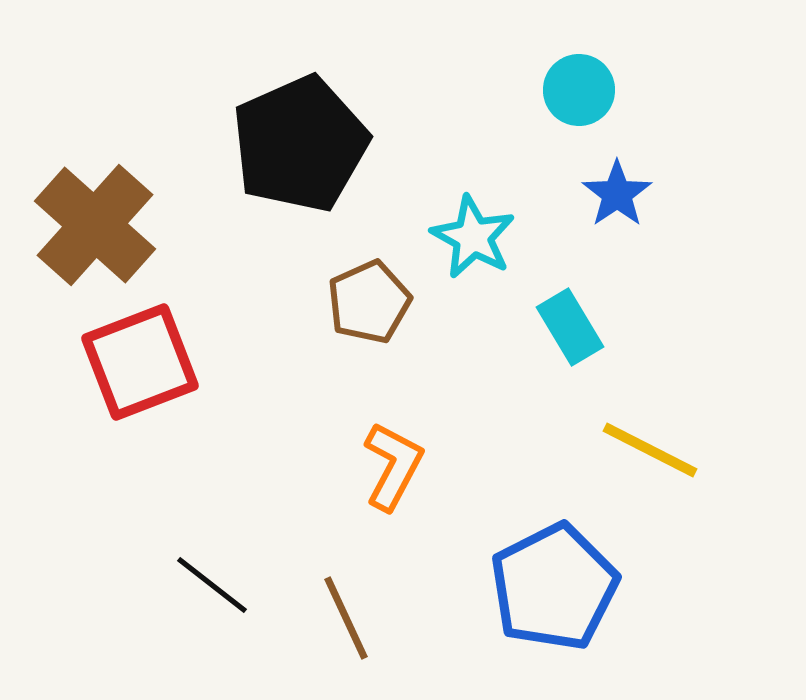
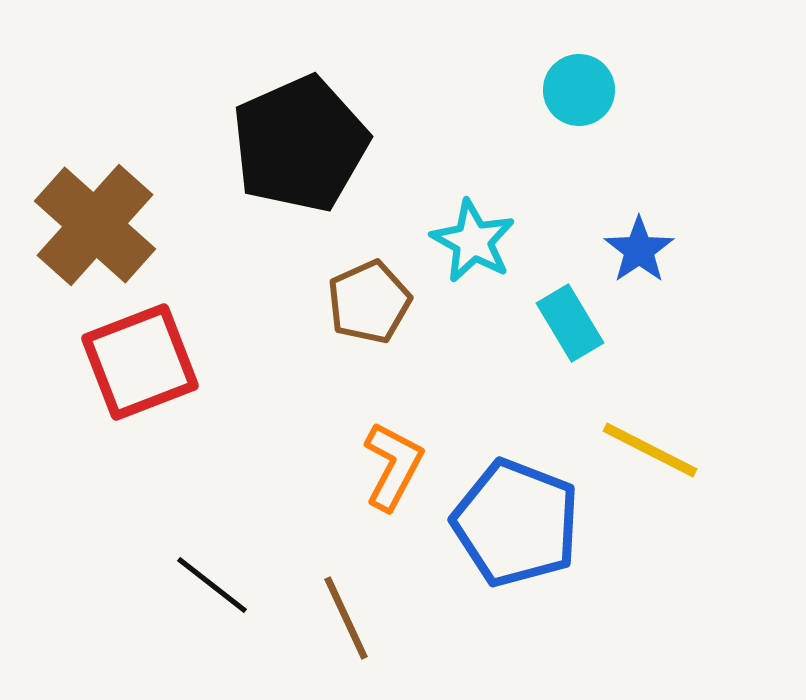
blue star: moved 22 px right, 56 px down
cyan star: moved 4 px down
cyan rectangle: moved 4 px up
blue pentagon: moved 38 px left, 64 px up; rotated 24 degrees counterclockwise
